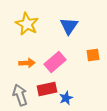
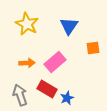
orange square: moved 7 px up
red rectangle: rotated 42 degrees clockwise
blue star: moved 1 px right
